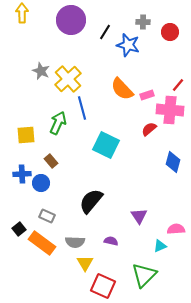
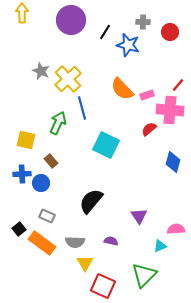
yellow square: moved 5 px down; rotated 18 degrees clockwise
